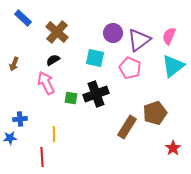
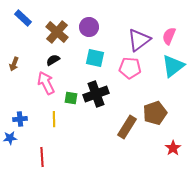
purple circle: moved 24 px left, 6 px up
pink pentagon: rotated 20 degrees counterclockwise
yellow line: moved 15 px up
